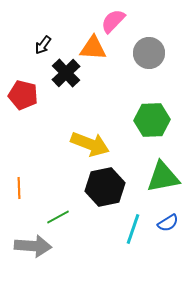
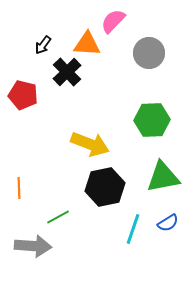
orange triangle: moved 6 px left, 4 px up
black cross: moved 1 px right, 1 px up
